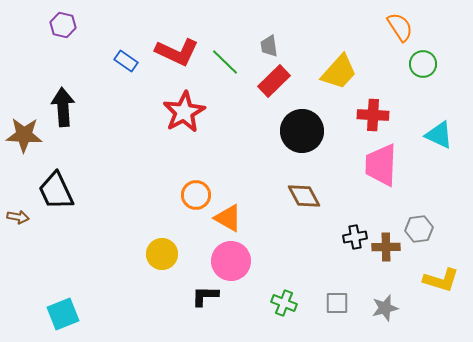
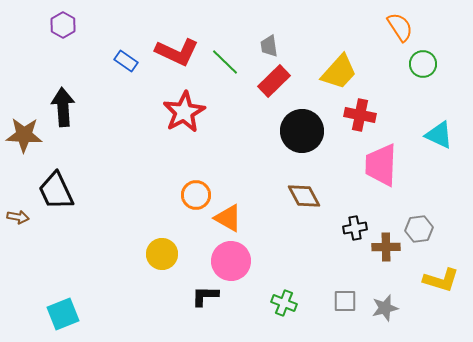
purple hexagon: rotated 15 degrees clockwise
red cross: moved 13 px left; rotated 8 degrees clockwise
black cross: moved 9 px up
gray square: moved 8 px right, 2 px up
